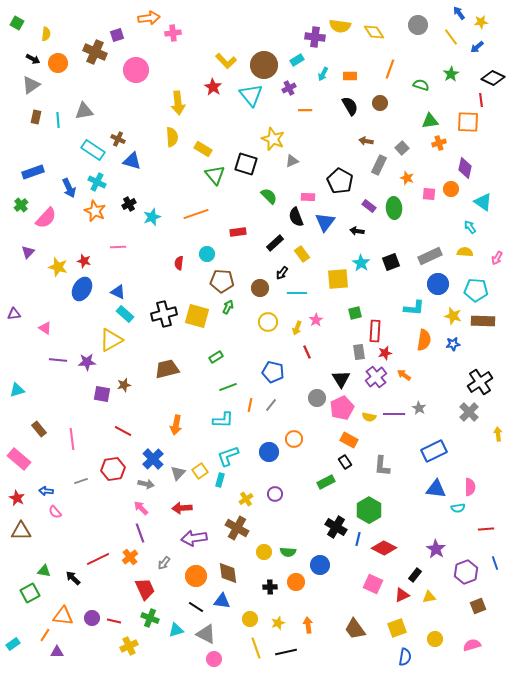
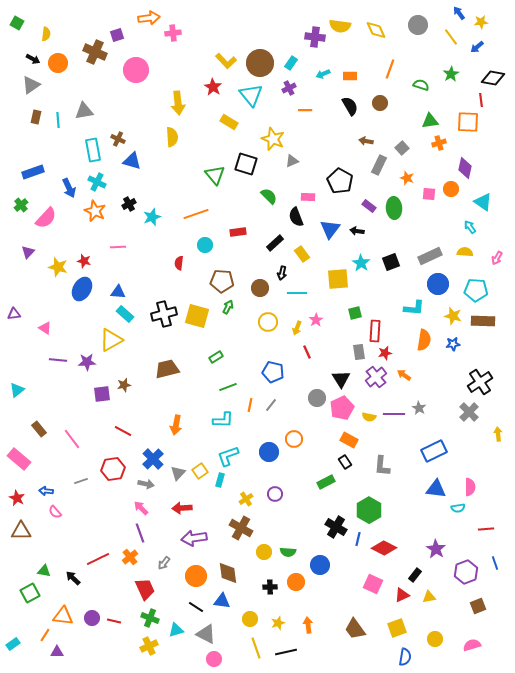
yellow diamond at (374, 32): moved 2 px right, 2 px up; rotated 10 degrees clockwise
cyan rectangle at (297, 60): moved 6 px left, 3 px down; rotated 24 degrees counterclockwise
brown circle at (264, 65): moved 4 px left, 2 px up
cyan arrow at (323, 74): rotated 40 degrees clockwise
black diamond at (493, 78): rotated 15 degrees counterclockwise
yellow rectangle at (203, 149): moved 26 px right, 27 px up
cyan rectangle at (93, 150): rotated 45 degrees clockwise
blue triangle at (325, 222): moved 5 px right, 7 px down
cyan circle at (207, 254): moved 2 px left, 9 px up
black arrow at (282, 273): rotated 24 degrees counterclockwise
blue triangle at (118, 292): rotated 21 degrees counterclockwise
cyan triangle at (17, 390): rotated 21 degrees counterclockwise
purple square at (102, 394): rotated 18 degrees counterclockwise
pink line at (72, 439): rotated 30 degrees counterclockwise
brown cross at (237, 528): moved 4 px right
yellow cross at (129, 646): moved 20 px right
